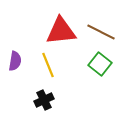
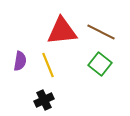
red triangle: moved 1 px right
purple semicircle: moved 5 px right
